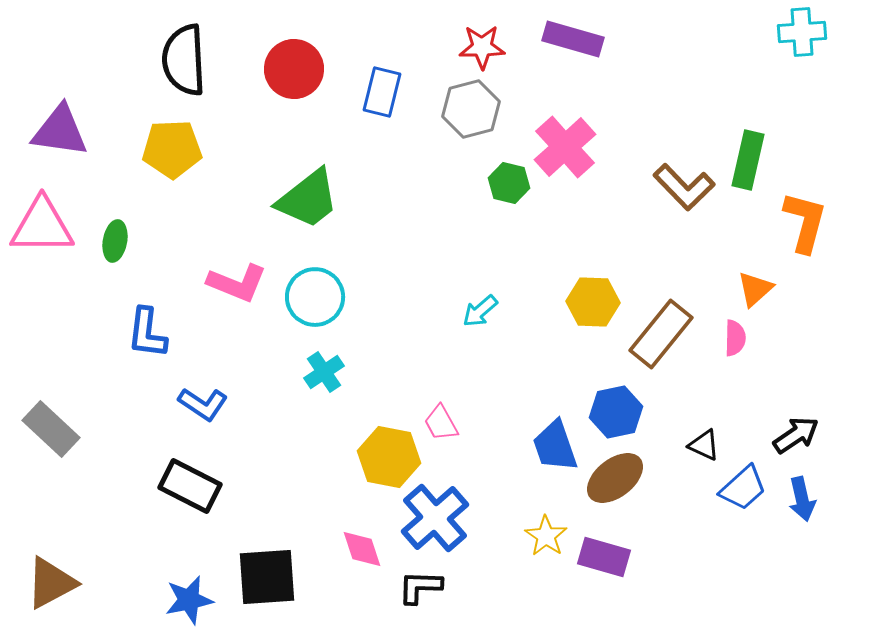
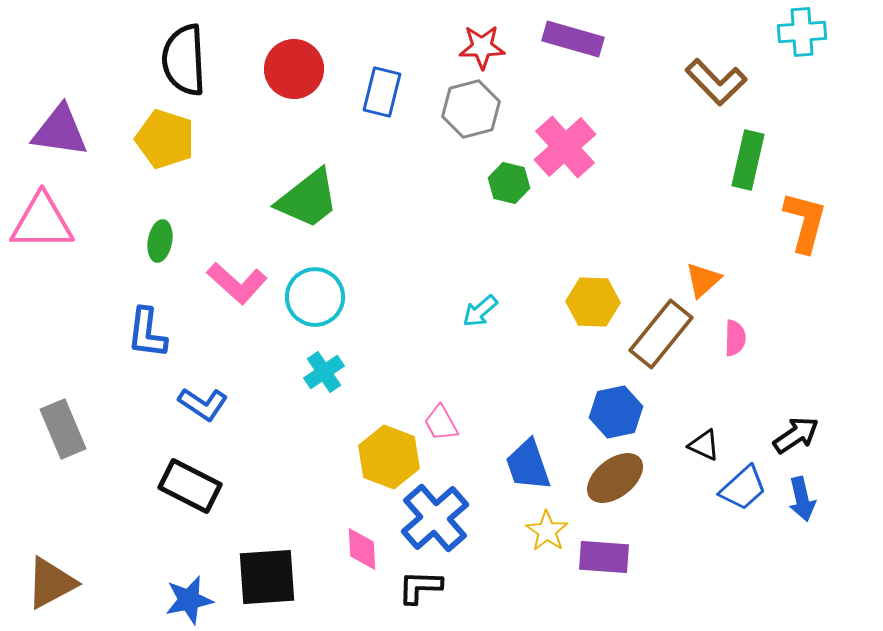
yellow pentagon at (172, 149): moved 7 px left, 10 px up; rotated 20 degrees clockwise
brown L-shape at (684, 187): moved 32 px right, 105 px up
pink triangle at (42, 226): moved 4 px up
green ellipse at (115, 241): moved 45 px right
pink L-shape at (237, 283): rotated 20 degrees clockwise
orange triangle at (755, 289): moved 52 px left, 9 px up
gray rectangle at (51, 429): moved 12 px right; rotated 24 degrees clockwise
blue trapezoid at (555, 446): moved 27 px left, 19 px down
yellow hexagon at (389, 457): rotated 10 degrees clockwise
yellow star at (546, 536): moved 1 px right, 5 px up
pink diamond at (362, 549): rotated 15 degrees clockwise
purple rectangle at (604, 557): rotated 12 degrees counterclockwise
